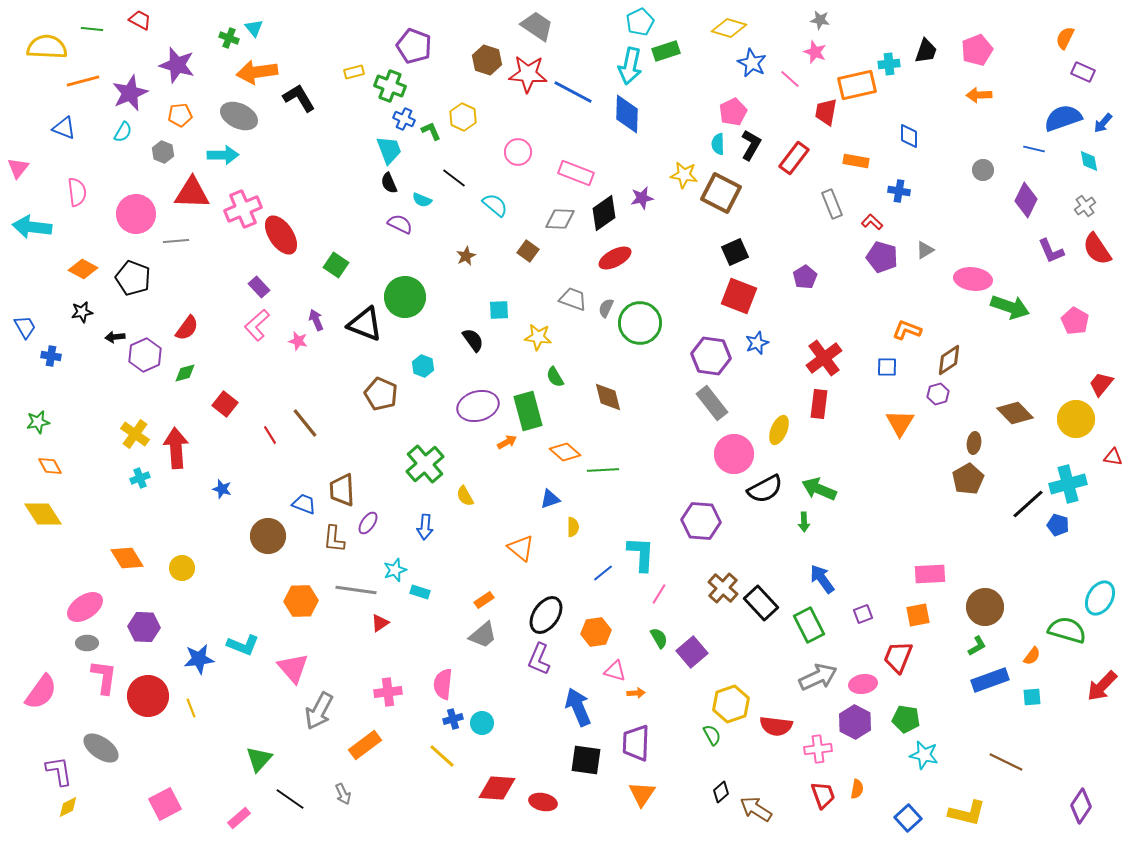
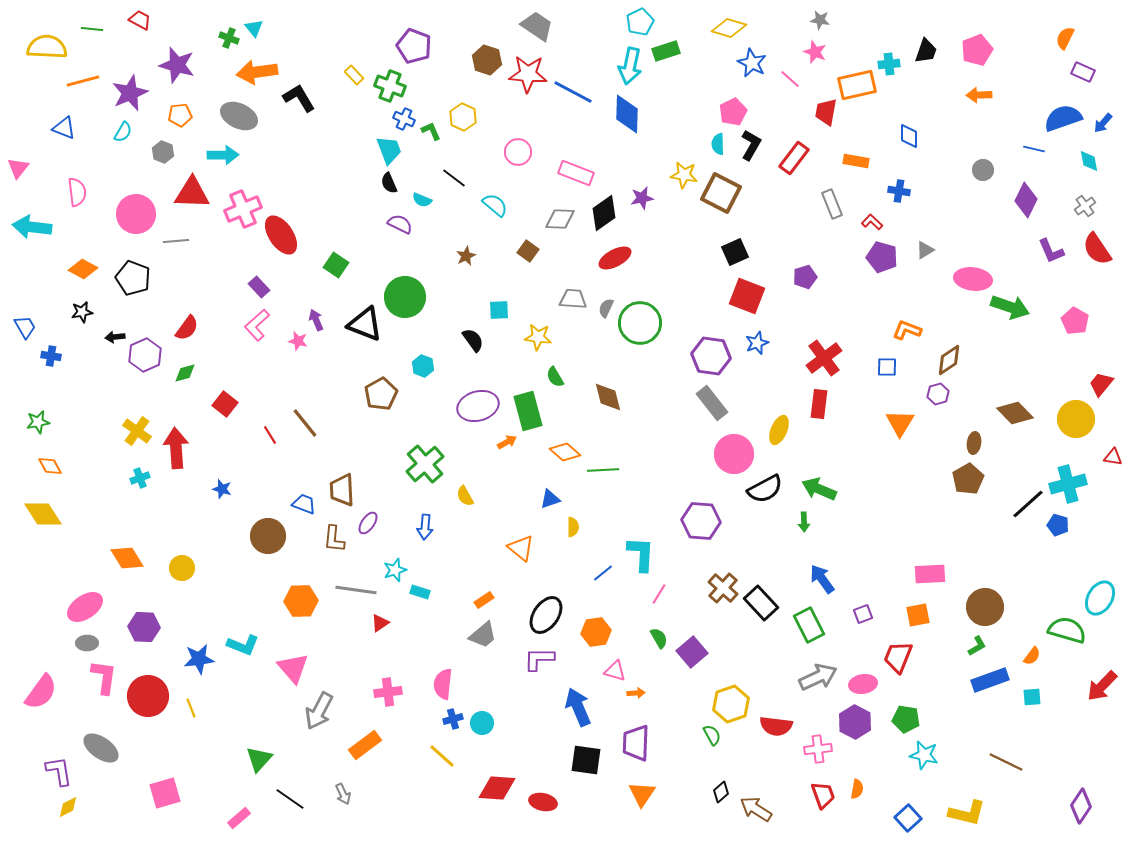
yellow rectangle at (354, 72): moved 3 px down; rotated 60 degrees clockwise
purple pentagon at (805, 277): rotated 15 degrees clockwise
red square at (739, 296): moved 8 px right
gray trapezoid at (573, 299): rotated 16 degrees counterclockwise
brown pentagon at (381, 394): rotated 20 degrees clockwise
yellow cross at (135, 434): moved 2 px right, 3 px up
purple L-shape at (539, 659): rotated 68 degrees clockwise
pink square at (165, 804): moved 11 px up; rotated 12 degrees clockwise
